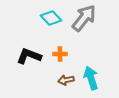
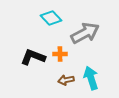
gray arrow: moved 1 px right, 15 px down; rotated 24 degrees clockwise
black L-shape: moved 4 px right, 1 px down
